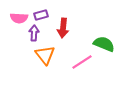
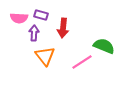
purple rectangle: rotated 32 degrees clockwise
green semicircle: moved 2 px down
orange triangle: moved 1 px down
